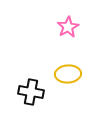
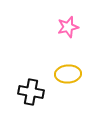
pink star: rotated 15 degrees clockwise
